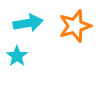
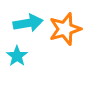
orange star: moved 10 px left, 3 px down
